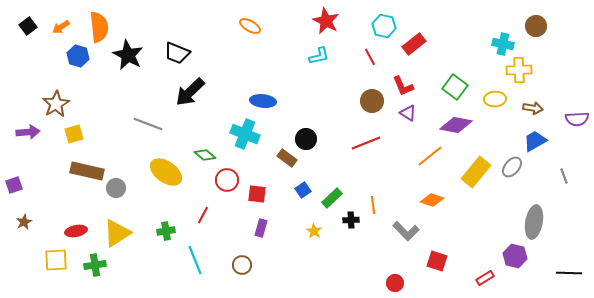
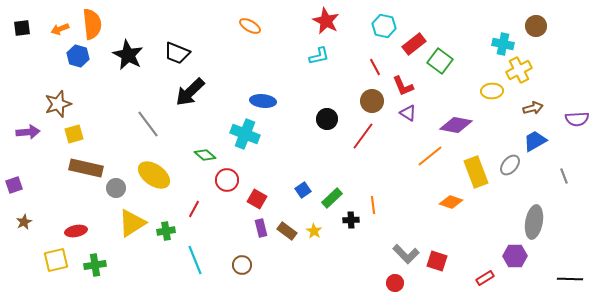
black square at (28, 26): moved 6 px left, 2 px down; rotated 30 degrees clockwise
orange arrow at (61, 27): moved 1 px left, 2 px down; rotated 12 degrees clockwise
orange semicircle at (99, 27): moved 7 px left, 3 px up
red line at (370, 57): moved 5 px right, 10 px down
yellow cross at (519, 70): rotated 25 degrees counterclockwise
green square at (455, 87): moved 15 px left, 26 px up
yellow ellipse at (495, 99): moved 3 px left, 8 px up
brown star at (56, 104): moved 2 px right; rotated 12 degrees clockwise
brown arrow at (533, 108): rotated 24 degrees counterclockwise
gray line at (148, 124): rotated 32 degrees clockwise
black circle at (306, 139): moved 21 px right, 20 px up
red line at (366, 143): moved 3 px left, 7 px up; rotated 32 degrees counterclockwise
brown rectangle at (287, 158): moved 73 px down
gray ellipse at (512, 167): moved 2 px left, 2 px up
brown rectangle at (87, 171): moved 1 px left, 3 px up
yellow ellipse at (166, 172): moved 12 px left, 3 px down
yellow rectangle at (476, 172): rotated 60 degrees counterclockwise
red square at (257, 194): moved 5 px down; rotated 24 degrees clockwise
orange diamond at (432, 200): moved 19 px right, 2 px down
red line at (203, 215): moved 9 px left, 6 px up
purple rectangle at (261, 228): rotated 30 degrees counterclockwise
gray L-shape at (406, 231): moved 23 px down
yellow triangle at (117, 233): moved 15 px right, 10 px up
purple hexagon at (515, 256): rotated 15 degrees counterclockwise
yellow square at (56, 260): rotated 10 degrees counterclockwise
black line at (569, 273): moved 1 px right, 6 px down
